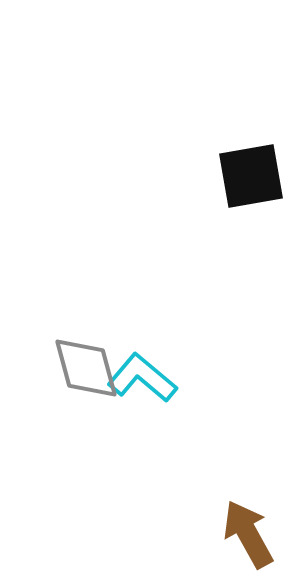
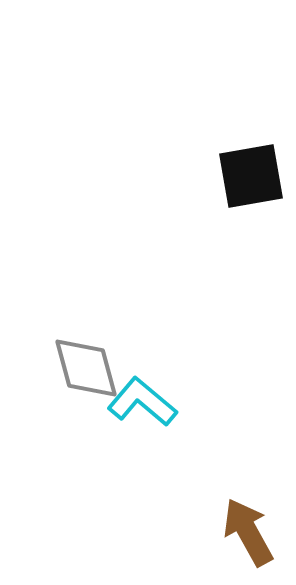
cyan L-shape: moved 24 px down
brown arrow: moved 2 px up
